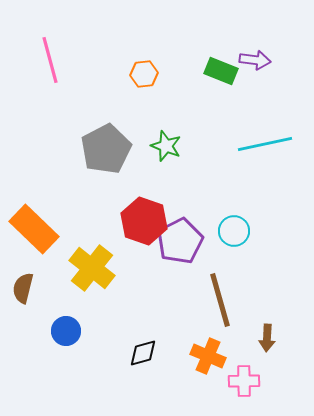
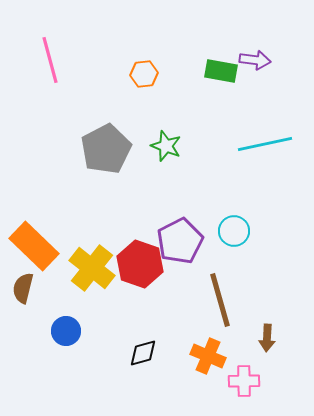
green rectangle: rotated 12 degrees counterclockwise
red hexagon: moved 4 px left, 43 px down
orange rectangle: moved 17 px down
